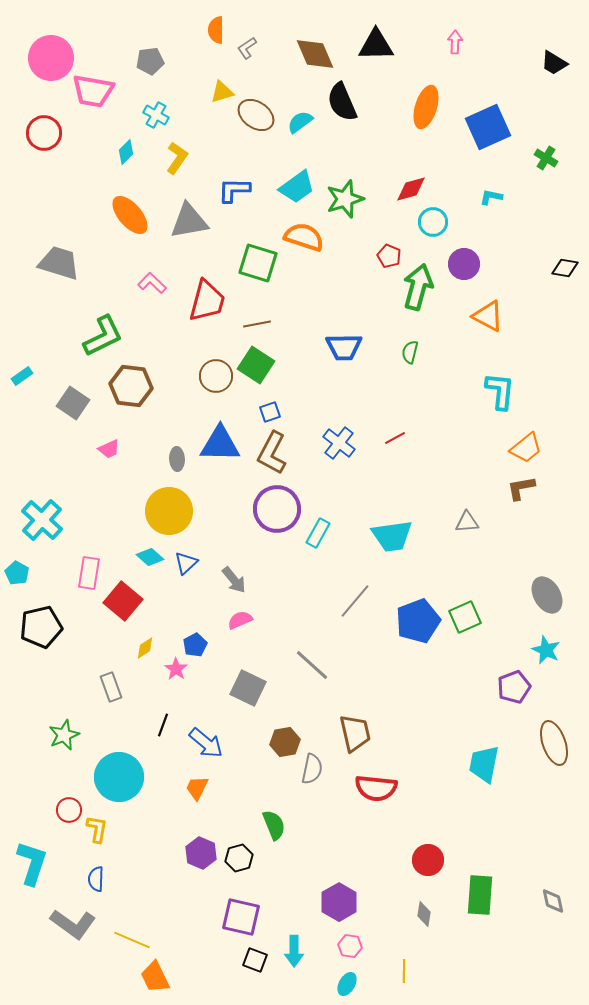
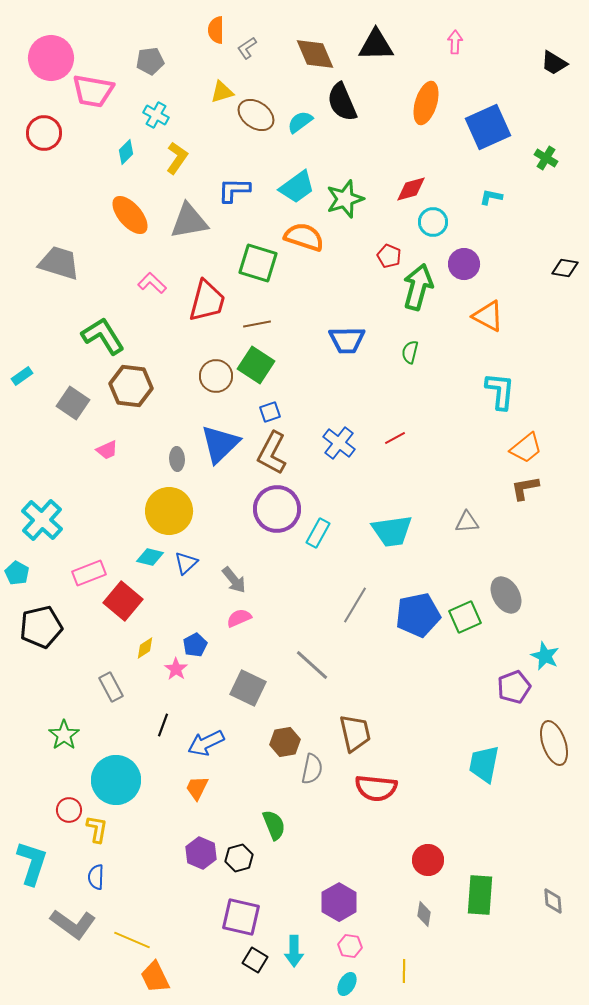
orange ellipse at (426, 107): moved 4 px up
green L-shape at (103, 336): rotated 96 degrees counterclockwise
blue trapezoid at (344, 347): moved 3 px right, 7 px up
blue triangle at (220, 444): rotated 45 degrees counterclockwise
pink trapezoid at (109, 449): moved 2 px left, 1 px down
brown L-shape at (521, 488): moved 4 px right
cyan trapezoid at (392, 536): moved 5 px up
cyan diamond at (150, 557): rotated 28 degrees counterclockwise
pink rectangle at (89, 573): rotated 60 degrees clockwise
gray ellipse at (547, 595): moved 41 px left
gray line at (355, 601): moved 4 px down; rotated 9 degrees counterclockwise
pink semicircle at (240, 620): moved 1 px left, 2 px up
blue pentagon at (418, 621): moved 6 px up; rotated 9 degrees clockwise
cyan star at (546, 650): moved 1 px left, 6 px down
gray rectangle at (111, 687): rotated 8 degrees counterclockwise
green star at (64, 735): rotated 12 degrees counterclockwise
blue arrow at (206, 743): rotated 114 degrees clockwise
cyan circle at (119, 777): moved 3 px left, 3 px down
blue semicircle at (96, 879): moved 2 px up
gray diamond at (553, 901): rotated 8 degrees clockwise
black square at (255, 960): rotated 10 degrees clockwise
